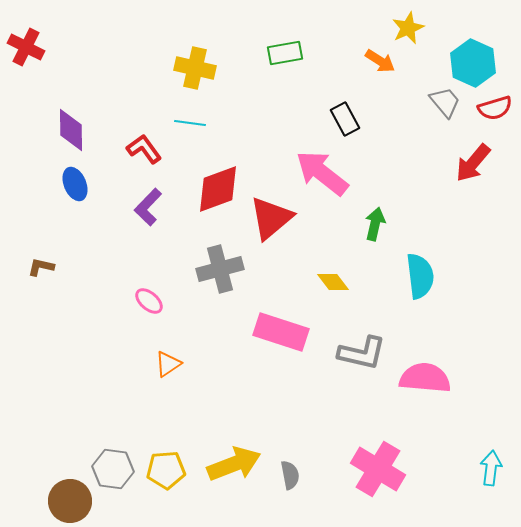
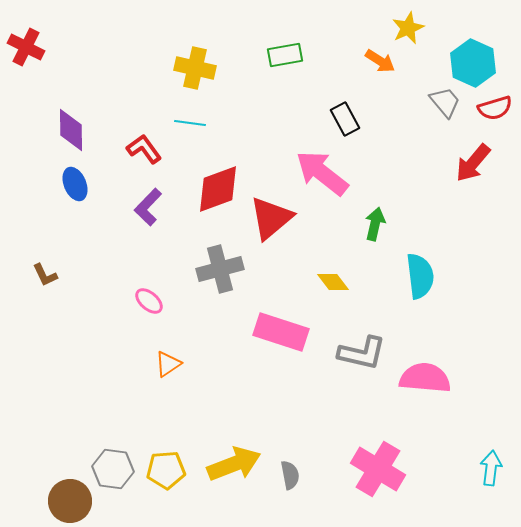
green rectangle: moved 2 px down
brown L-shape: moved 4 px right, 8 px down; rotated 128 degrees counterclockwise
